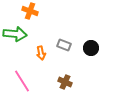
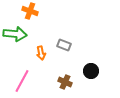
black circle: moved 23 px down
pink line: rotated 60 degrees clockwise
